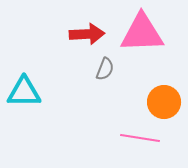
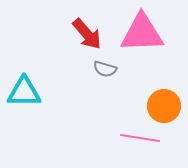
red arrow: rotated 52 degrees clockwise
gray semicircle: rotated 85 degrees clockwise
orange circle: moved 4 px down
